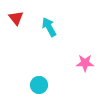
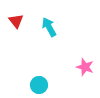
red triangle: moved 3 px down
pink star: moved 4 px down; rotated 18 degrees clockwise
